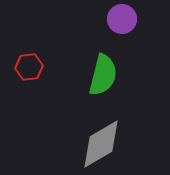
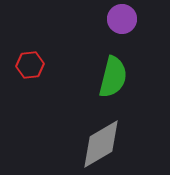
red hexagon: moved 1 px right, 2 px up
green semicircle: moved 10 px right, 2 px down
